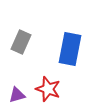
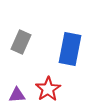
red star: rotated 20 degrees clockwise
purple triangle: rotated 12 degrees clockwise
